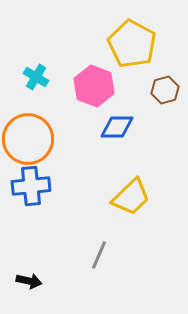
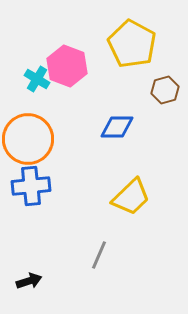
cyan cross: moved 1 px right, 2 px down
pink hexagon: moved 27 px left, 20 px up
black arrow: rotated 30 degrees counterclockwise
